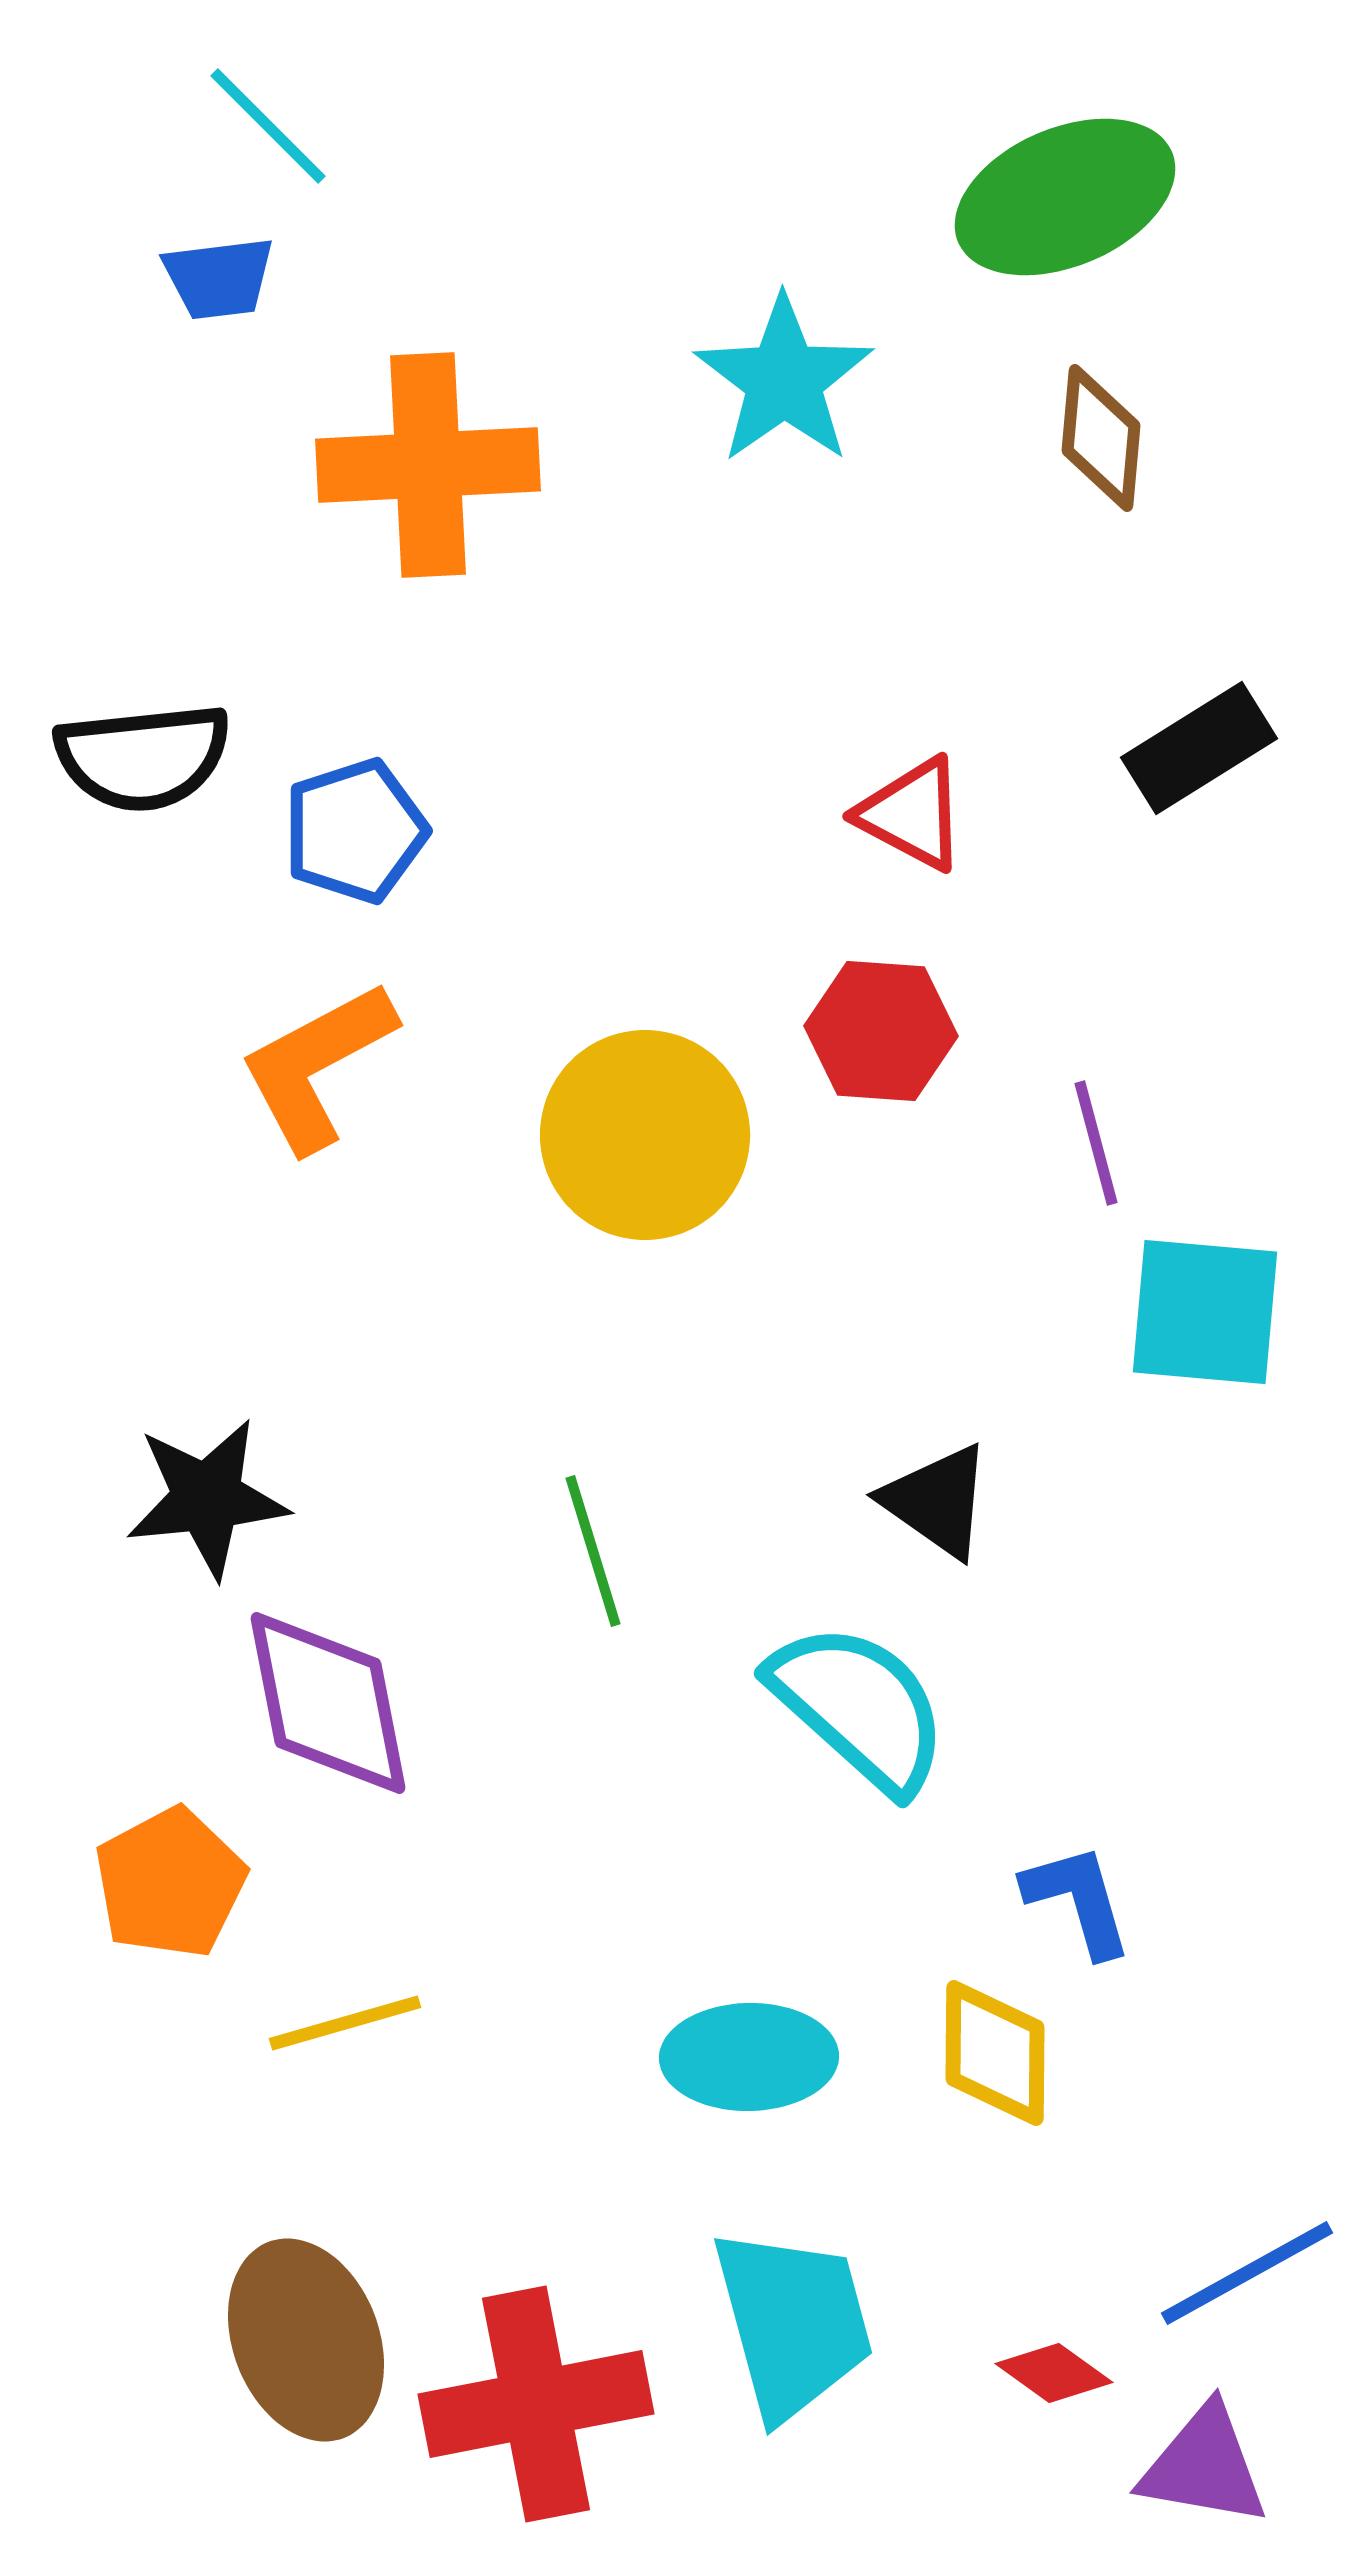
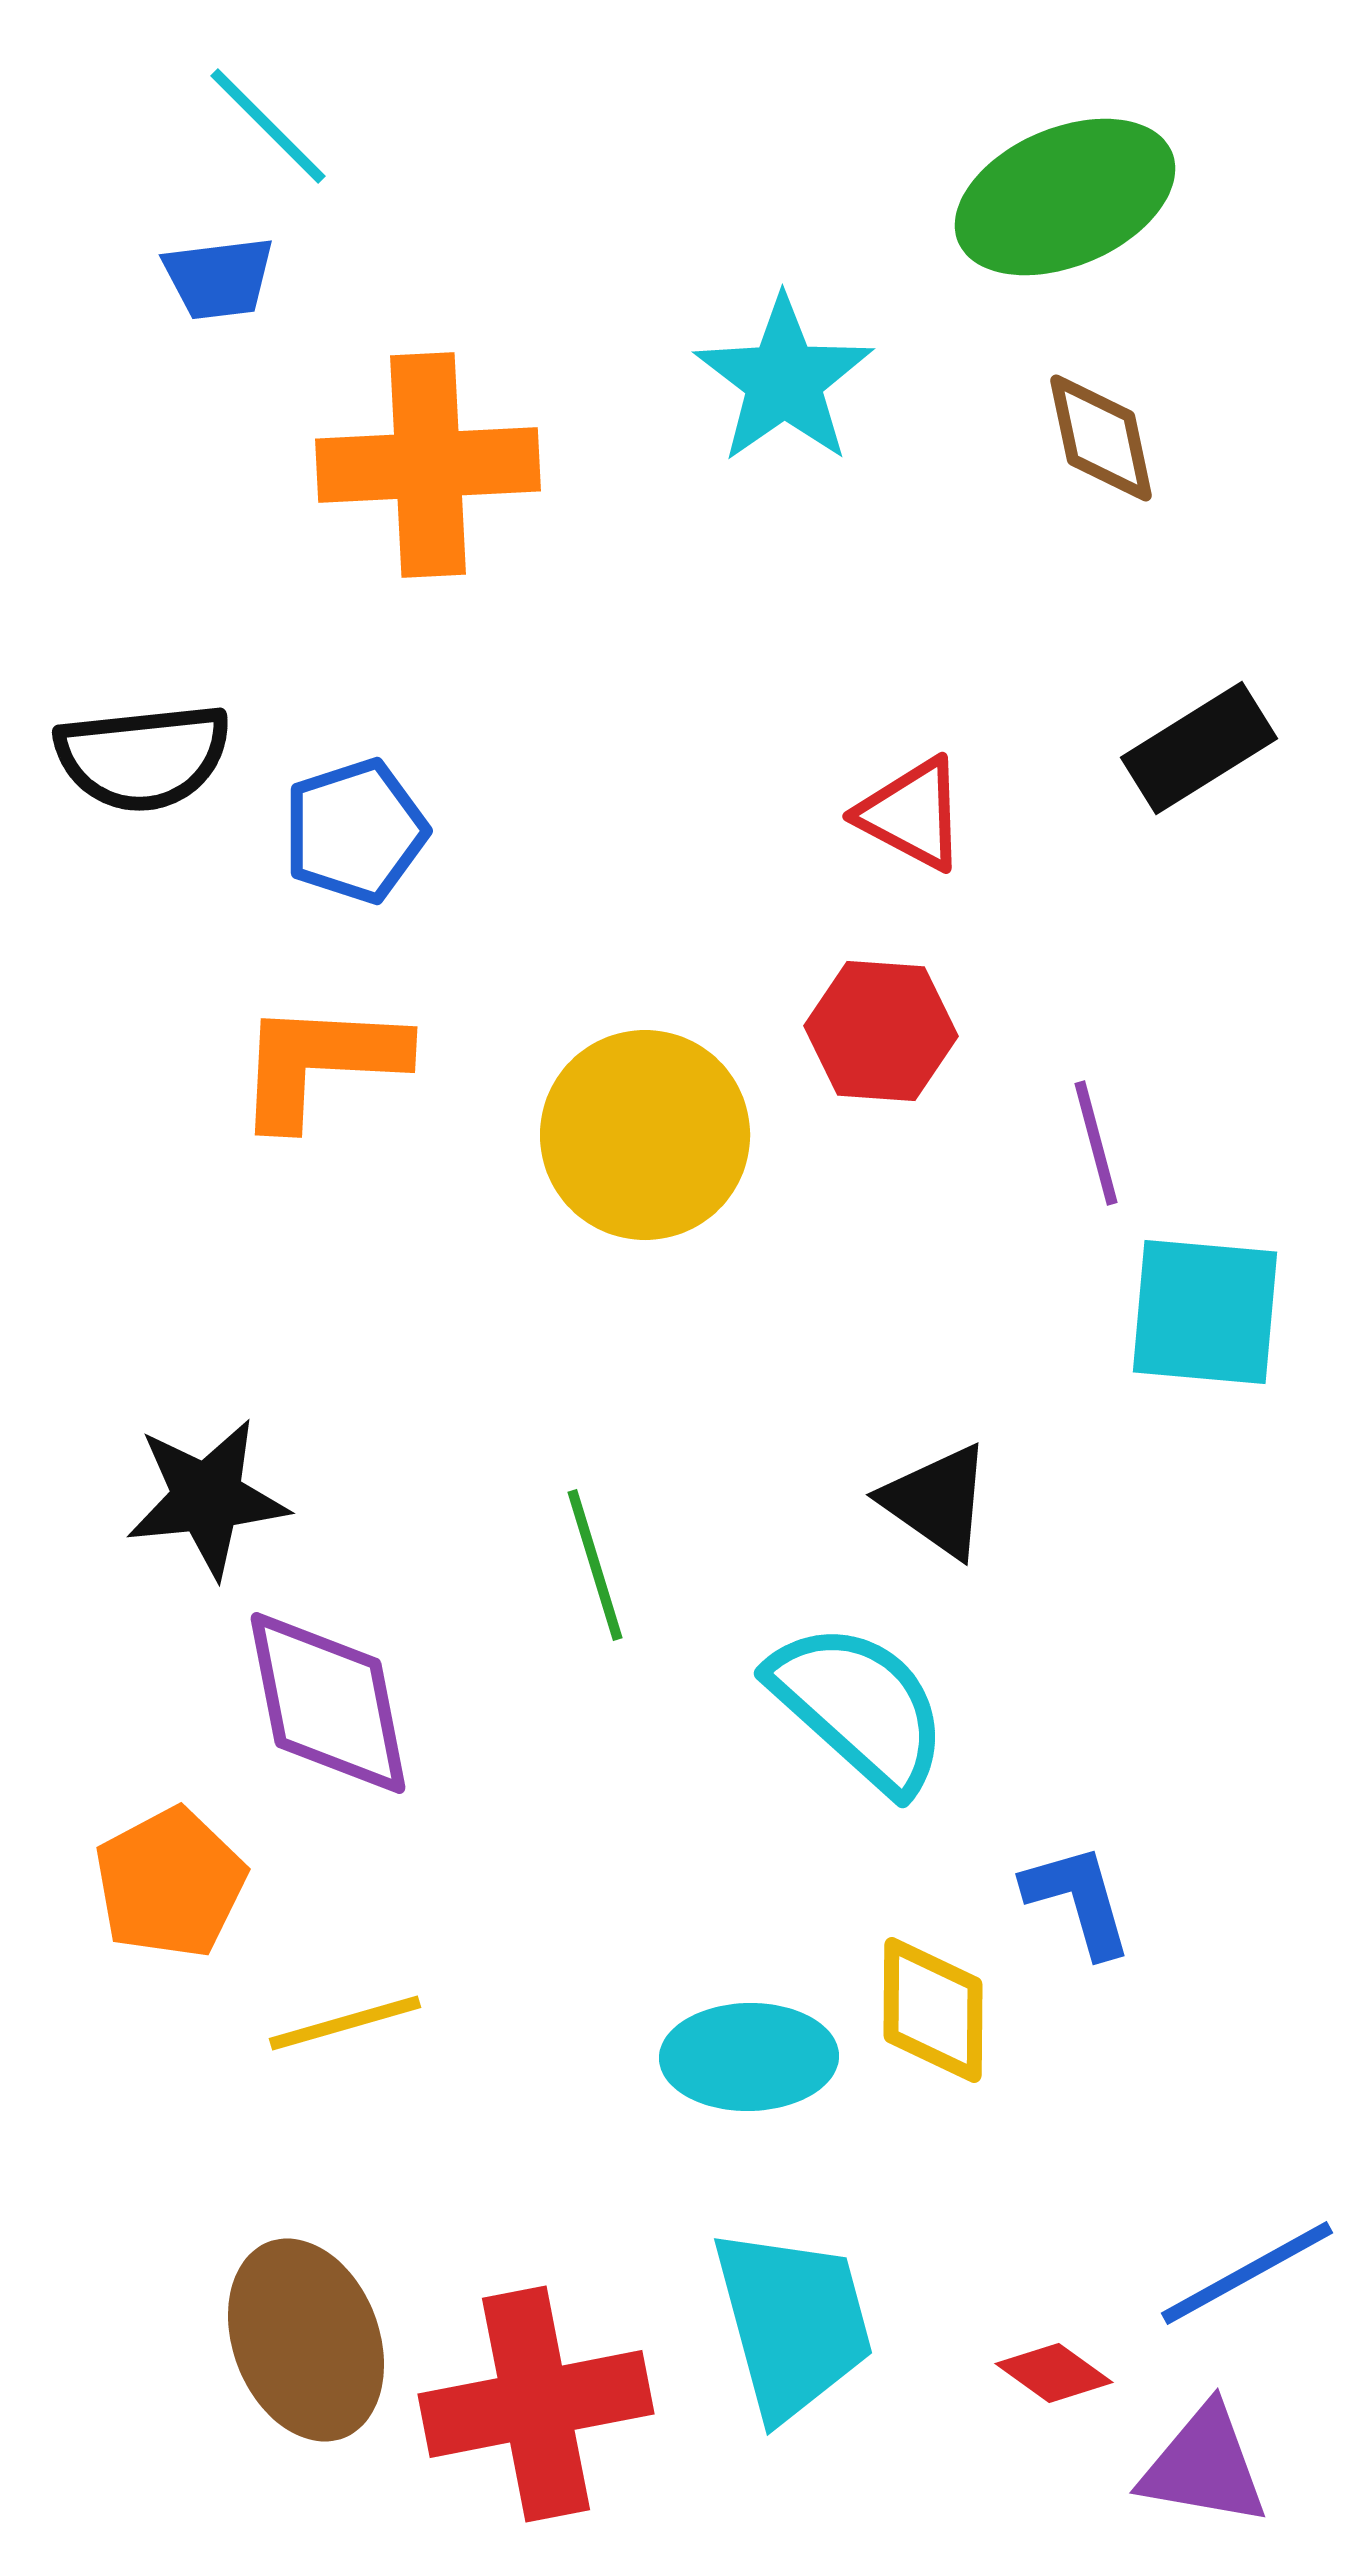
brown diamond: rotated 17 degrees counterclockwise
orange L-shape: moved 3 px right, 3 px up; rotated 31 degrees clockwise
green line: moved 2 px right, 14 px down
yellow diamond: moved 62 px left, 43 px up
